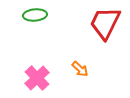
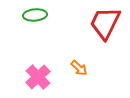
orange arrow: moved 1 px left, 1 px up
pink cross: moved 1 px right, 1 px up
